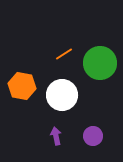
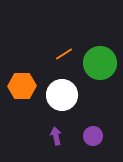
orange hexagon: rotated 12 degrees counterclockwise
